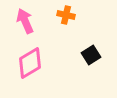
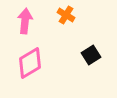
orange cross: rotated 18 degrees clockwise
pink arrow: rotated 30 degrees clockwise
